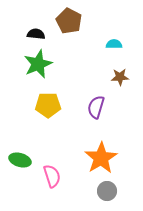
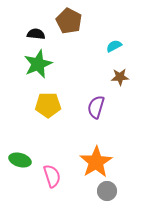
cyan semicircle: moved 2 px down; rotated 28 degrees counterclockwise
orange star: moved 5 px left, 4 px down
